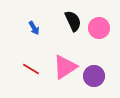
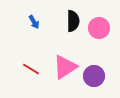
black semicircle: rotated 25 degrees clockwise
blue arrow: moved 6 px up
